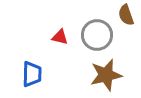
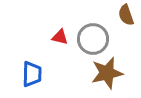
gray circle: moved 4 px left, 4 px down
brown star: moved 1 px right, 2 px up
